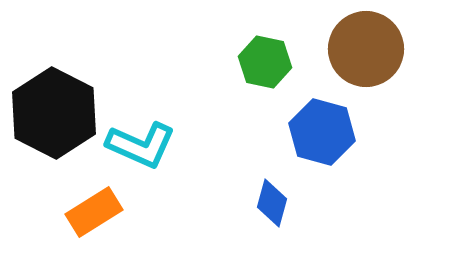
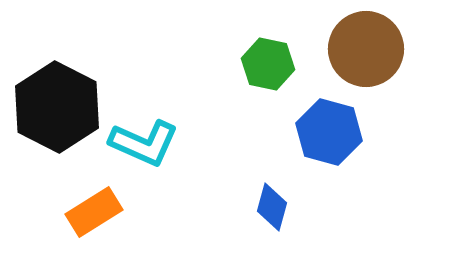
green hexagon: moved 3 px right, 2 px down
black hexagon: moved 3 px right, 6 px up
blue hexagon: moved 7 px right
cyan L-shape: moved 3 px right, 2 px up
blue diamond: moved 4 px down
